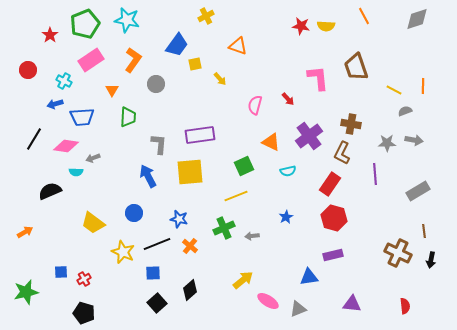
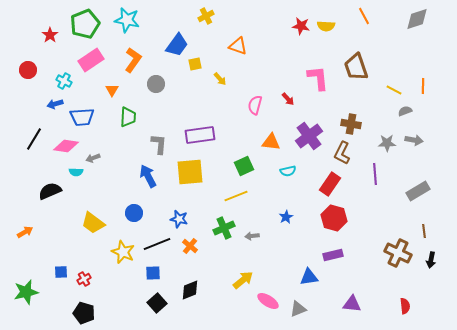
orange triangle at (271, 142): rotated 18 degrees counterclockwise
black diamond at (190, 290): rotated 20 degrees clockwise
